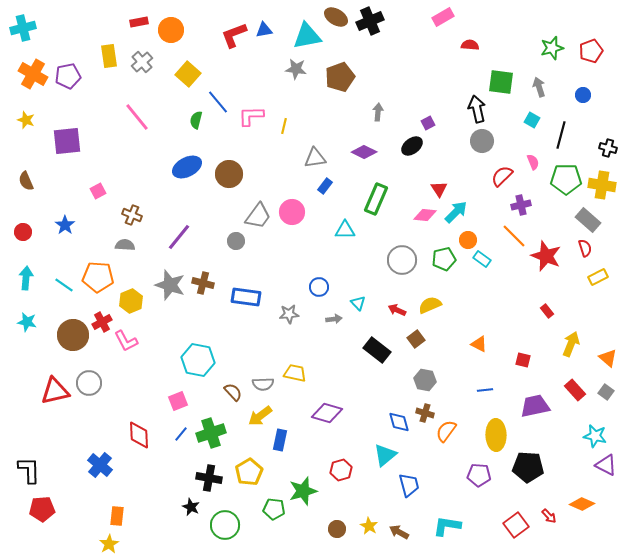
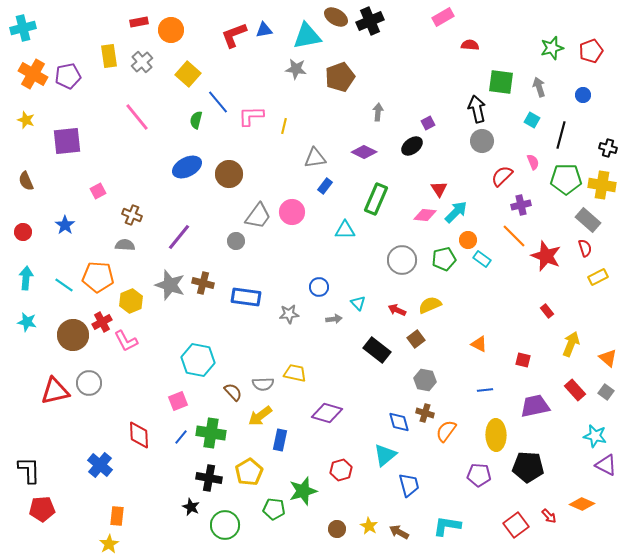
green cross at (211, 433): rotated 28 degrees clockwise
blue line at (181, 434): moved 3 px down
